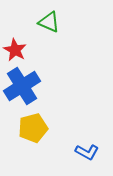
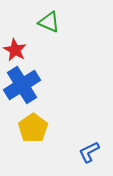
blue cross: moved 1 px up
yellow pentagon: rotated 20 degrees counterclockwise
blue L-shape: moved 2 px right; rotated 125 degrees clockwise
